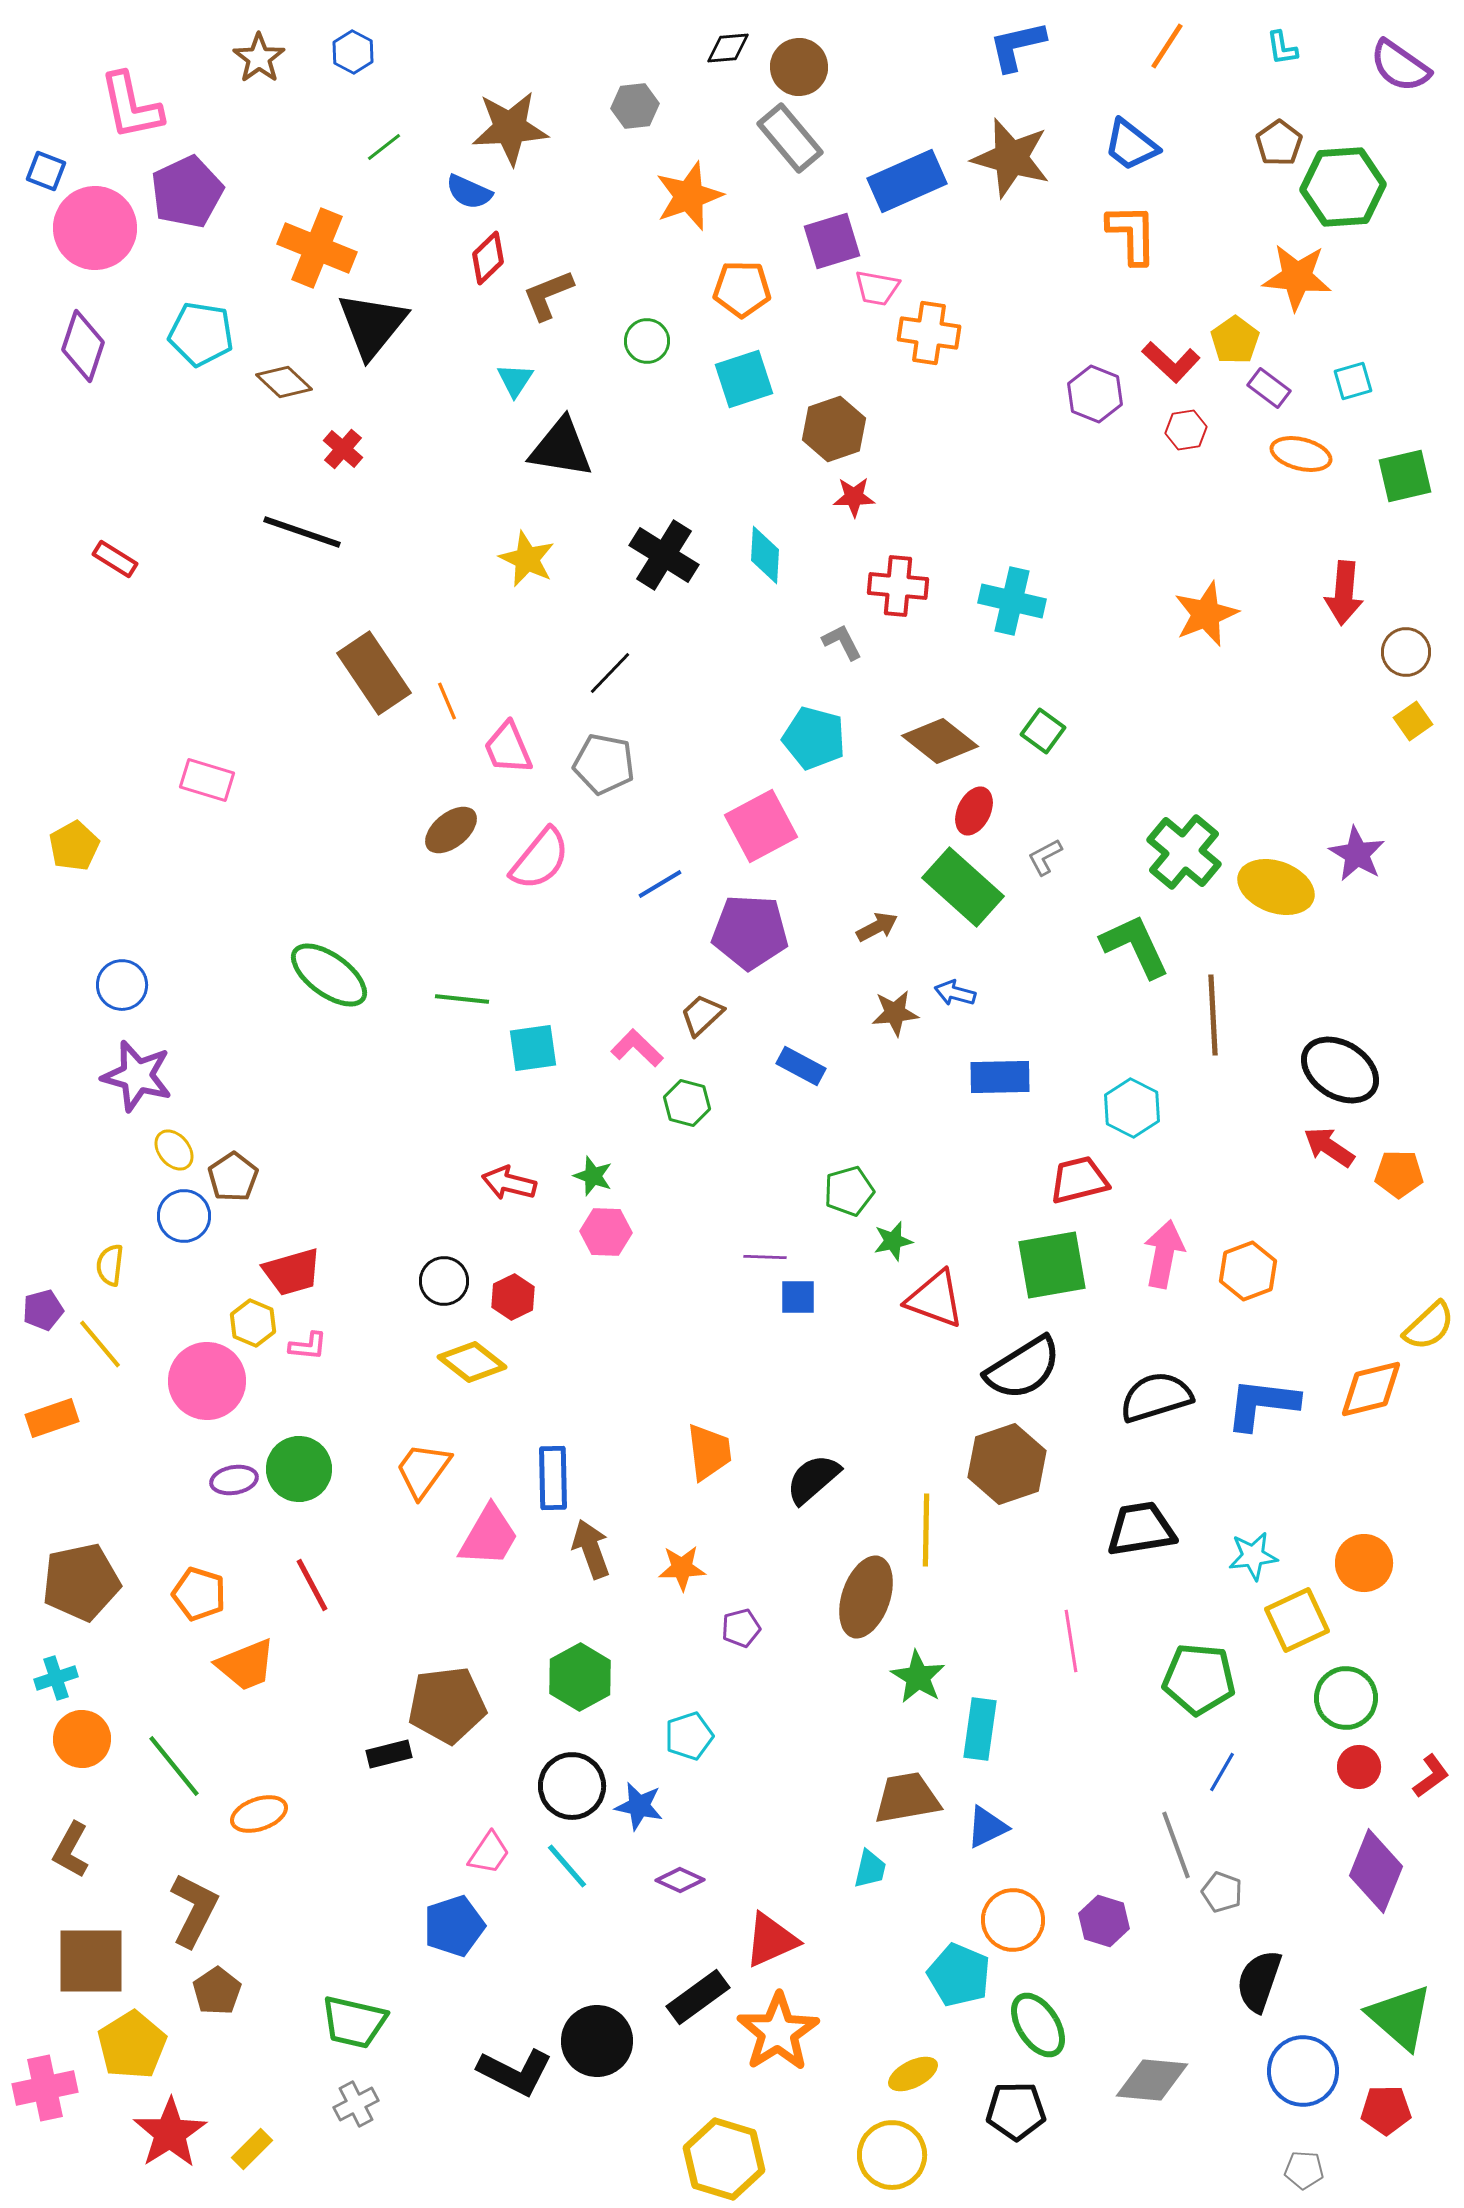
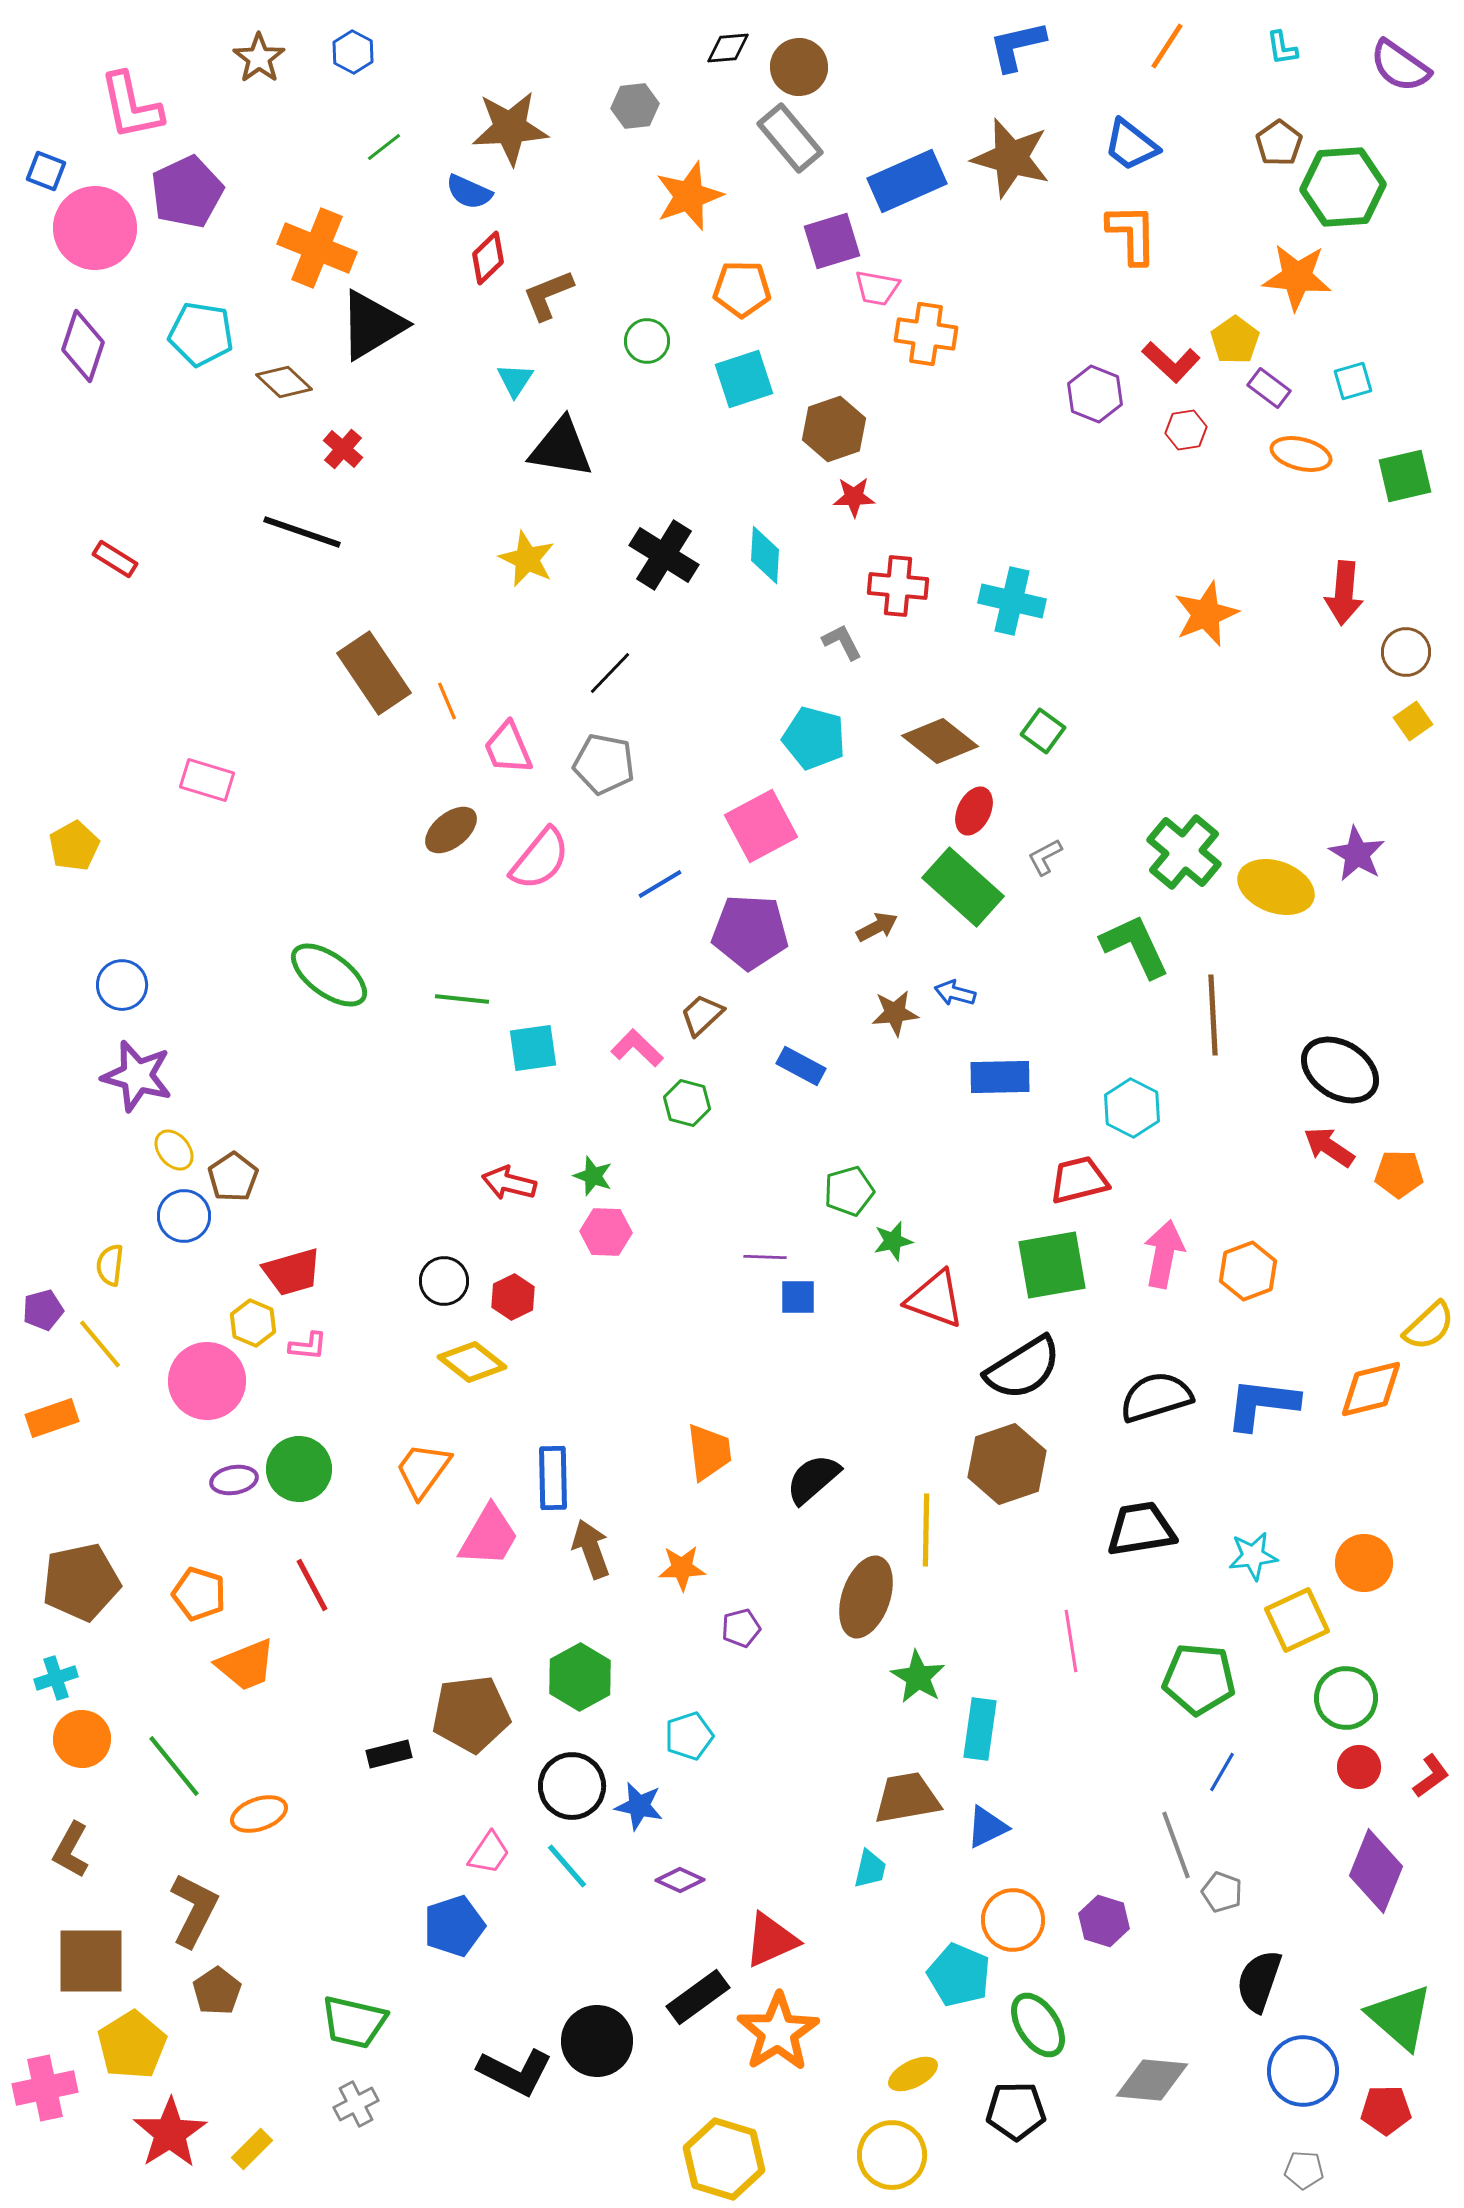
black triangle at (372, 325): rotated 20 degrees clockwise
orange cross at (929, 333): moved 3 px left, 1 px down
brown pentagon at (447, 1705): moved 24 px right, 9 px down
